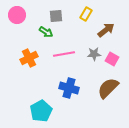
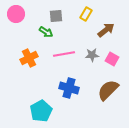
pink circle: moved 1 px left, 1 px up
gray star: moved 2 px left, 1 px down
brown semicircle: moved 2 px down
